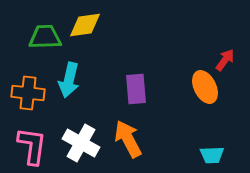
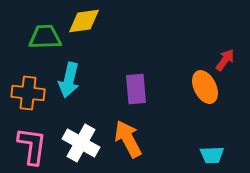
yellow diamond: moved 1 px left, 4 px up
